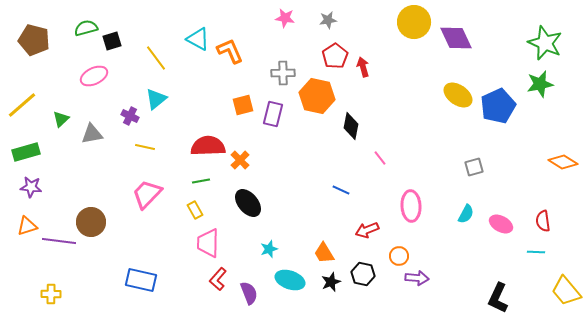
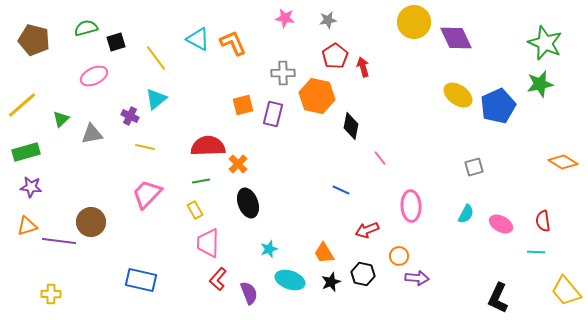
black square at (112, 41): moved 4 px right, 1 px down
orange L-shape at (230, 51): moved 3 px right, 8 px up
orange cross at (240, 160): moved 2 px left, 4 px down
black ellipse at (248, 203): rotated 20 degrees clockwise
